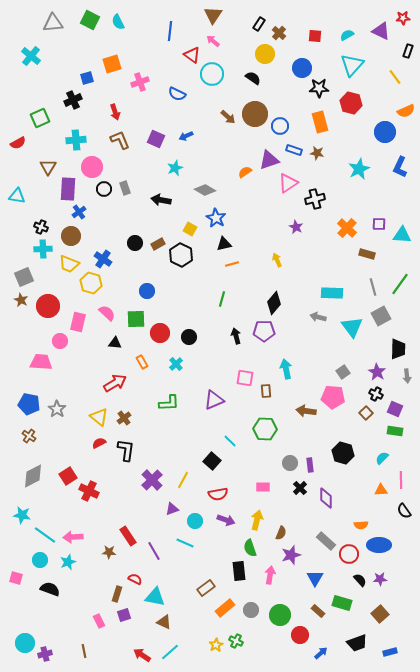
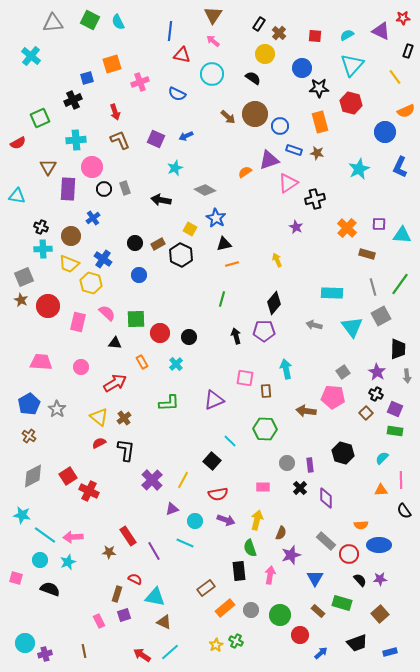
red triangle at (192, 55): moved 10 px left; rotated 24 degrees counterclockwise
blue cross at (79, 212): moved 14 px right, 6 px down
blue circle at (147, 291): moved 8 px left, 16 px up
gray arrow at (318, 317): moved 4 px left, 8 px down
pink circle at (60, 341): moved 21 px right, 26 px down
blue pentagon at (29, 404): rotated 30 degrees clockwise
gray circle at (290, 463): moved 3 px left
